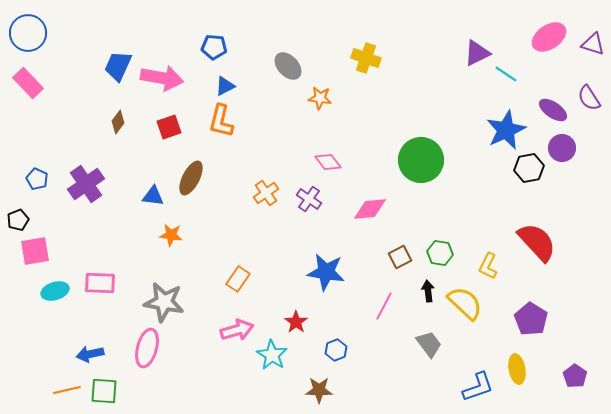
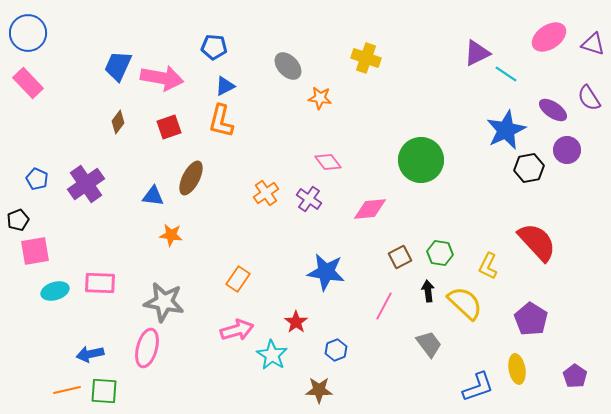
purple circle at (562, 148): moved 5 px right, 2 px down
